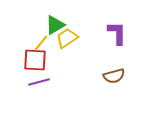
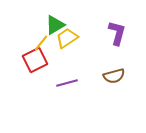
purple L-shape: rotated 15 degrees clockwise
red square: rotated 30 degrees counterclockwise
purple line: moved 28 px right, 1 px down
